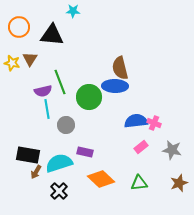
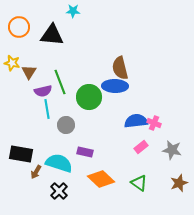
brown triangle: moved 1 px left, 13 px down
black rectangle: moved 7 px left, 1 px up
cyan semicircle: rotated 36 degrees clockwise
green triangle: rotated 42 degrees clockwise
